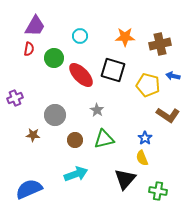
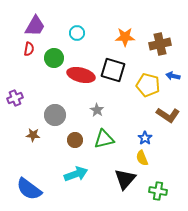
cyan circle: moved 3 px left, 3 px up
red ellipse: rotated 32 degrees counterclockwise
blue semicircle: rotated 120 degrees counterclockwise
